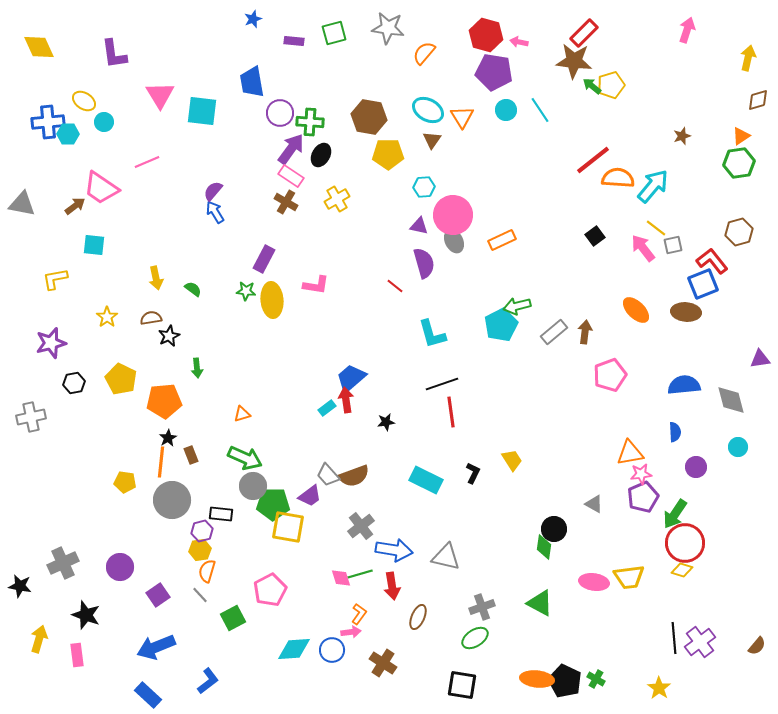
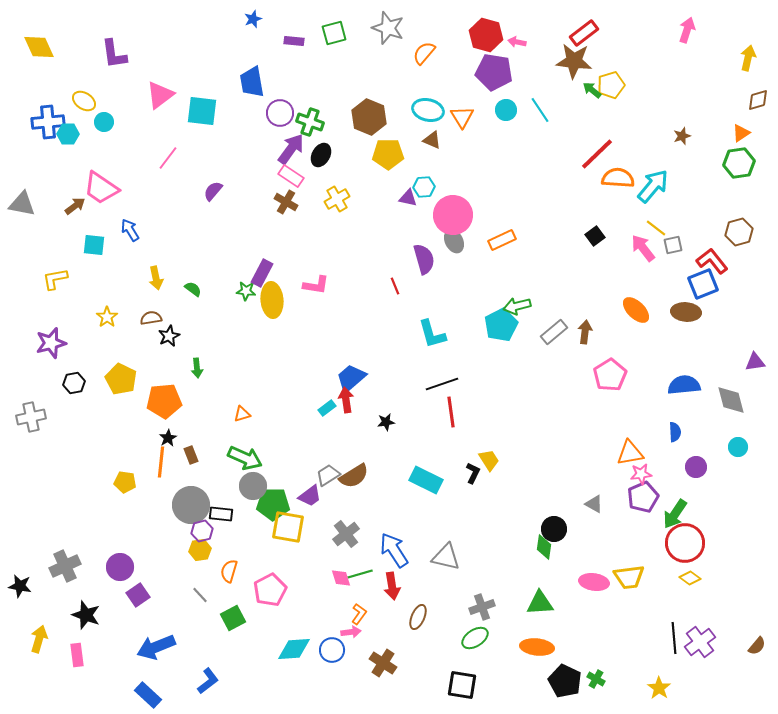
gray star at (388, 28): rotated 12 degrees clockwise
red rectangle at (584, 33): rotated 8 degrees clockwise
pink arrow at (519, 42): moved 2 px left
green arrow at (592, 86): moved 4 px down
pink triangle at (160, 95): rotated 24 degrees clockwise
cyan ellipse at (428, 110): rotated 16 degrees counterclockwise
brown hexagon at (369, 117): rotated 12 degrees clockwise
green cross at (310, 122): rotated 16 degrees clockwise
orange triangle at (741, 136): moved 3 px up
brown triangle at (432, 140): rotated 42 degrees counterclockwise
red line at (593, 160): moved 4 px right, 6 px up; rotated 6 degrees counterclockwise
pink line at (147, 162): moved 21 px right, 4 px up; rotated 30 degrees counterclockwise
blue arrow at (215, 212): moved 85 px left, 18 px down
purple triangle at (419, 226): moved 11 px left, 28 px up
purple rectangle at (264, 259): moved 2 px left, 14 px down
purple semicircle at (424, 263): moved 4 px up
red line at (395, 286): rotated 30 degrees clockwise
purple triangle at (760, 359): moved 5 px left, 3 px down
pink pentagon at (610, 375): rotated 12 degrees counterclockwise
yellow trapezoid at (512, 460): moved 23 px left
gray trapezoid at (328, 475): rotated 100 degrees clockwise
brown semicircle at (354, 476): rotated 12 degrees counterclockwise
gray circle at (172, 500): moved 19 px right, 5 px down
gray cross at (361, 526): moved 15 px left, 8 px down
blue arrow at (394, 550): rotated 132 degrees counterclockwise
gray cross at (63, 563): moved 2 px right, 3 px down
yellow diamond at (682, 570): moved 8 px right, 8 px down; rotated 20 degrees clockwise
orange semicircle at (207, 571): moved 22 px right
purple square at (158, 595): moved 20 px left
green triangle at (540, 603): rotated 32 degrees counterclockwise
orange ellipse at (537, 679): moved 32 px up
